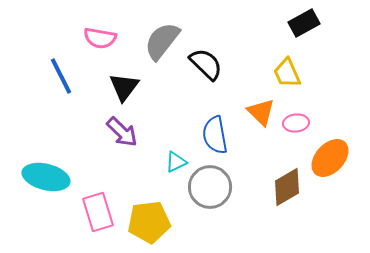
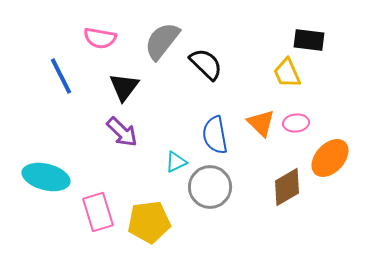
black rectangle: moved 5 px right, 17 px down; rotated 36 degrees clockwise
orange triangle: moved 11 px down
